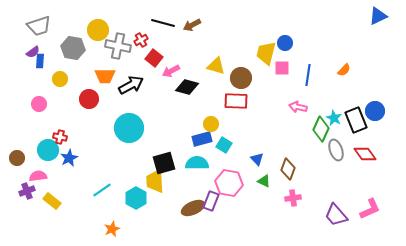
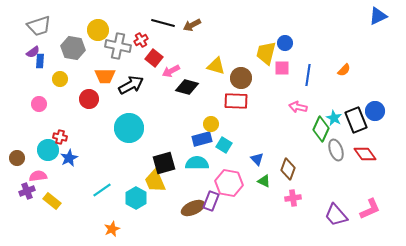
yellow trapezoid at (155, 181): rotated 20 degrees counterclockwise
